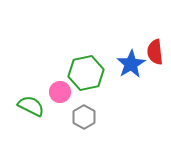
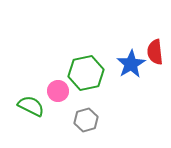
pink circle: moved 2 px left, 1 px up
gray hexagon: moved 2 px right, 3 px down; rotated 15 degrees clockwise
